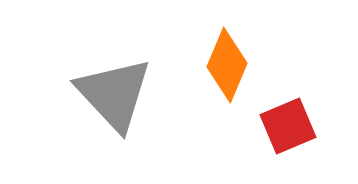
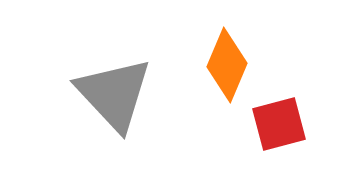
red square: moved 9 px left, 2 px up; rotated 8 degrees clockwise
